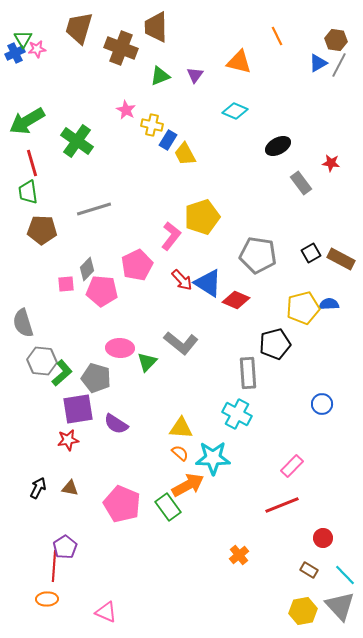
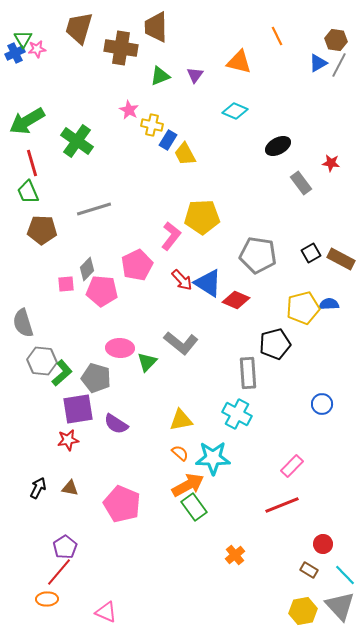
brown cross at (121, 48): rotated 12 degrees counterclockwise
pink star at (126, 110): moved 3 px right
green trapezoid at (28, 192): rotated 15 degrees counterclockwise
yellow pentagon at (202, 217): rotated 16 degrees clockwise
yellow triangle at (181, 428): moved 8 px up; rotated 15 degrees counterclockwise
green rectangle at (168, 507): moved 26 px right
red circle at (323, 538): moved 6 px down
orange cross at (239, 555): moved 4 px left
red line at (54, 566): moved 5 px right, 6 px down; rotated 36 degrees clockwise
